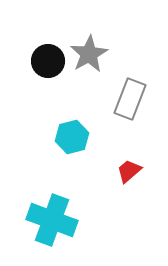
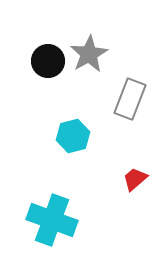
cyan hexagon: moved 1 px right, 1 px up
red trapezoid: moved 6 px right, 8 px down
